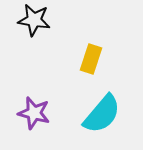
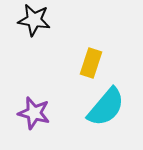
yellow rectangle: moved 4 px down
cyan semicircle: moved 4 px right, 7 px up
